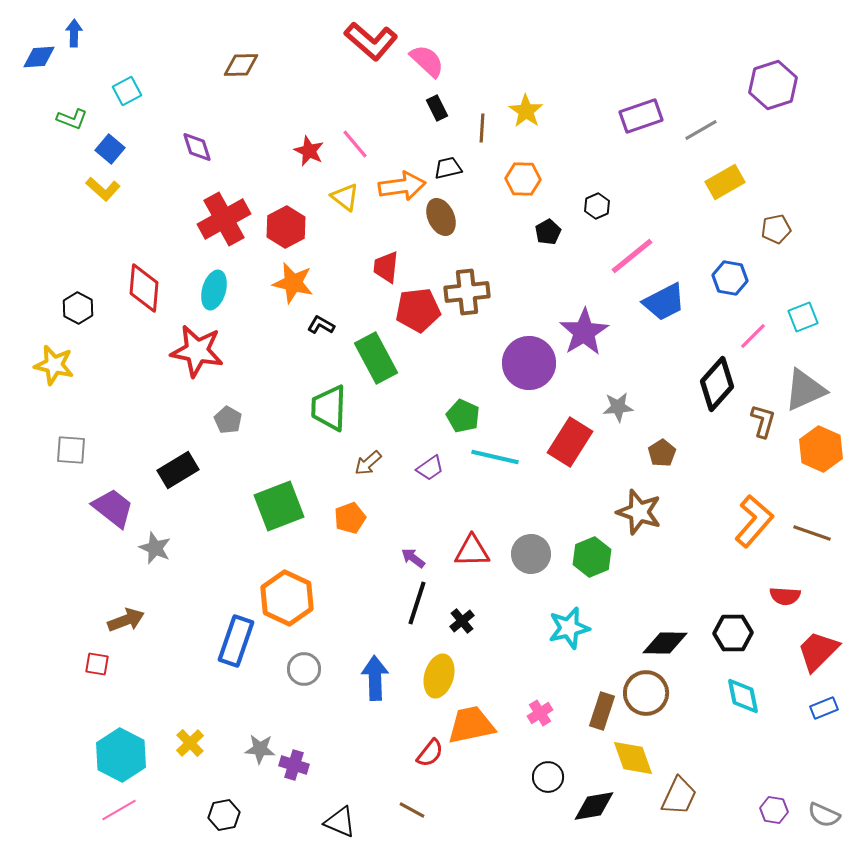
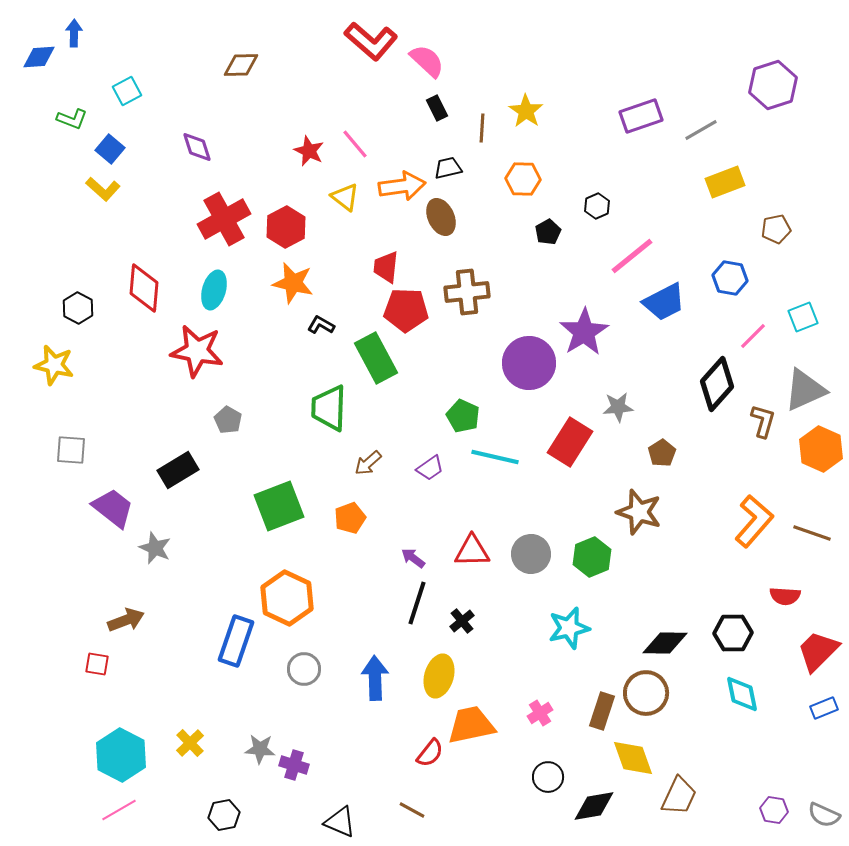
yellow rectangle at (725, 182): rotated 9 degrees clockwise
red pentagon at (418, 310): moved 12 px left; rotated 9 degrees clockwise
cyan diamond at (743, 696): moved 1 px left, 2 px up
